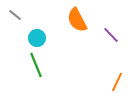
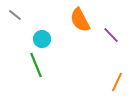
orange semicircle: moved 3 px right
cyan circle: moved 5 px right, 1 px down
